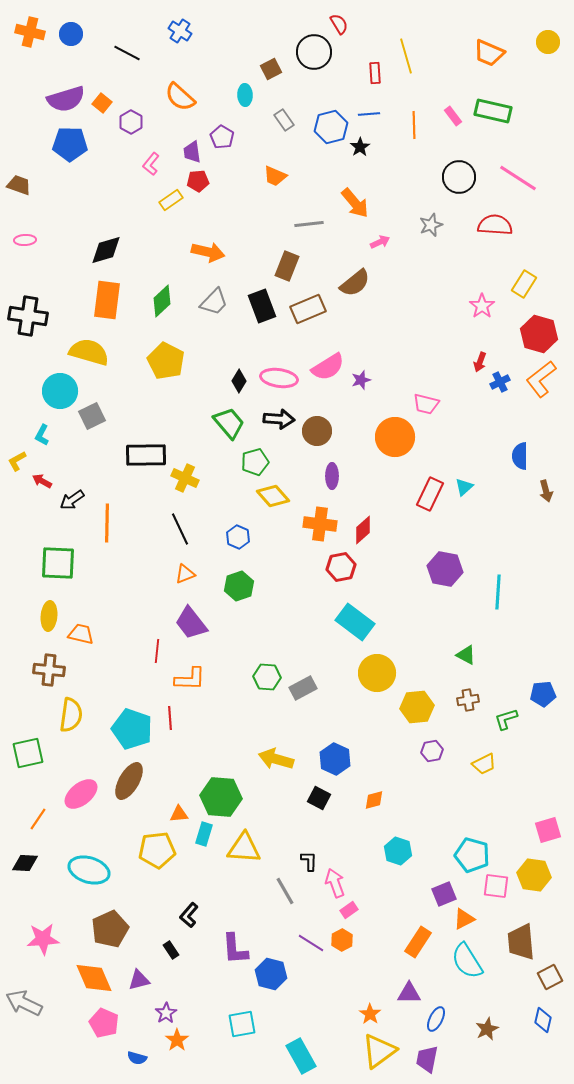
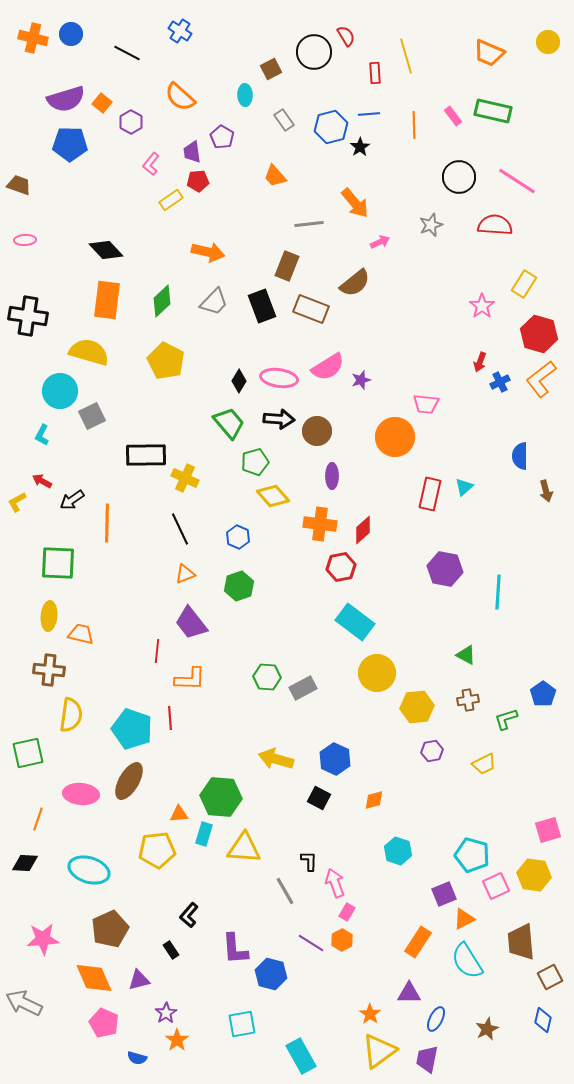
red semicircle at (339, 24): moved 7 px right, 12 px down
orange cross at (30, 32): moved 3 px right, 6 px down
orange trapezoid at (275, 176): rotated 25 degrees clockwise
pink line at (518, 178): moved 1 px left, 3 px down
black diamond at (106, 250): rotated 64 degrees clockwise
brown rectangle at (308, 309): moved 3 px right; rotated 44 degrees clockwise
pink trapezoid at (426, 404): rotated 8 degrees counterclockwise
yellow L-shape at (17, 461): moved 41 px down
red rectangle at (430, 494): rotated 12 degrees counterclockwise
blue pentagon at (543, 694): rotated 30 degrees counterclockwise
pink ellipse at (81, 794): rotated 44 degrees clockwise
orange line at (38, 819): rotated 15 degrees counterclockwise
pink square at (496, 886): rotated 32 degrees counterclockwise
pink rectangle at (349, 910): moved 2 px left, 2 px down; rotated 24 degrees counterclockwise
